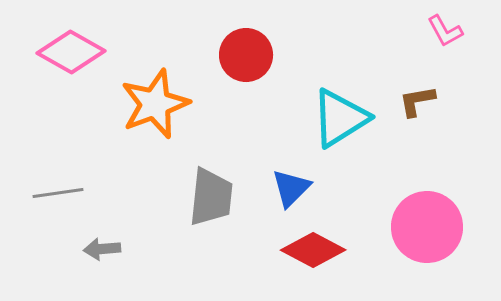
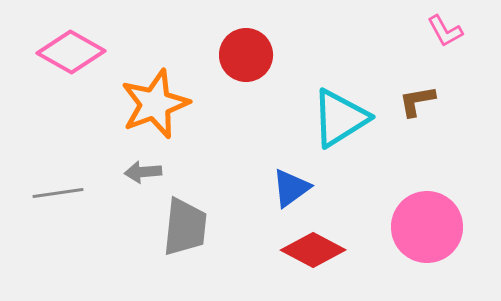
blue triangle: rotated 9 degrees clockwise
gray trapezoid: moved 26 px left, 30 px down
gray arrow: moved 41 px right, 77 px up
